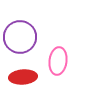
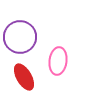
red ellipse: moved 1 px right; rotated 64 degrees clockwise
